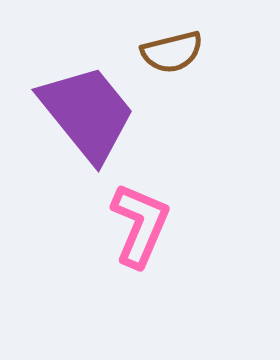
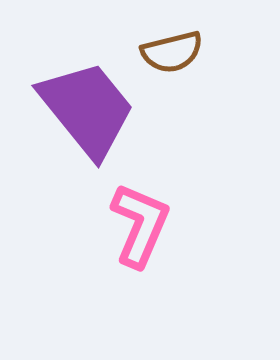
purple trapezoid: moved 4 px up
